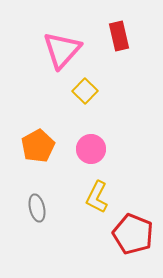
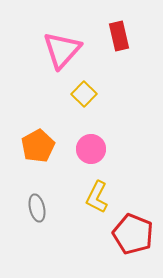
yellow square: moved 1 px left, 3 px down
